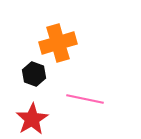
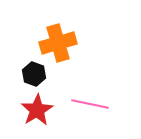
pink line: moved 5 px right, 5 px down
red star: moved 5 px right, 9 px up
